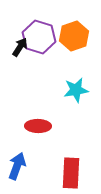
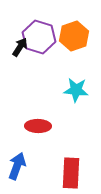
cyan star: rotated 15 degrees clockwise
